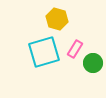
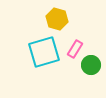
green circle: moved 2 px left, 2 px down
